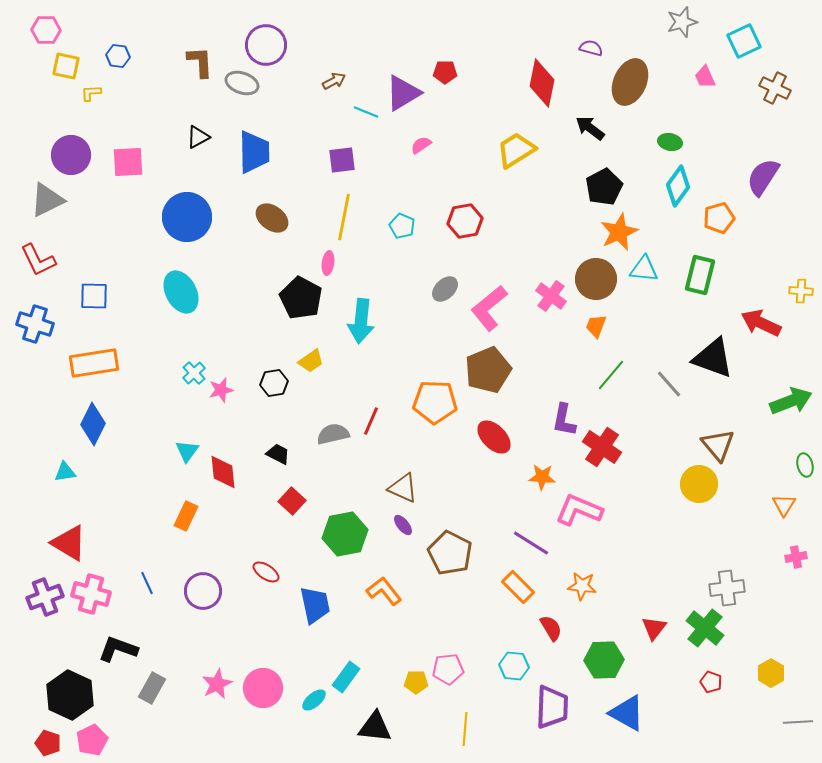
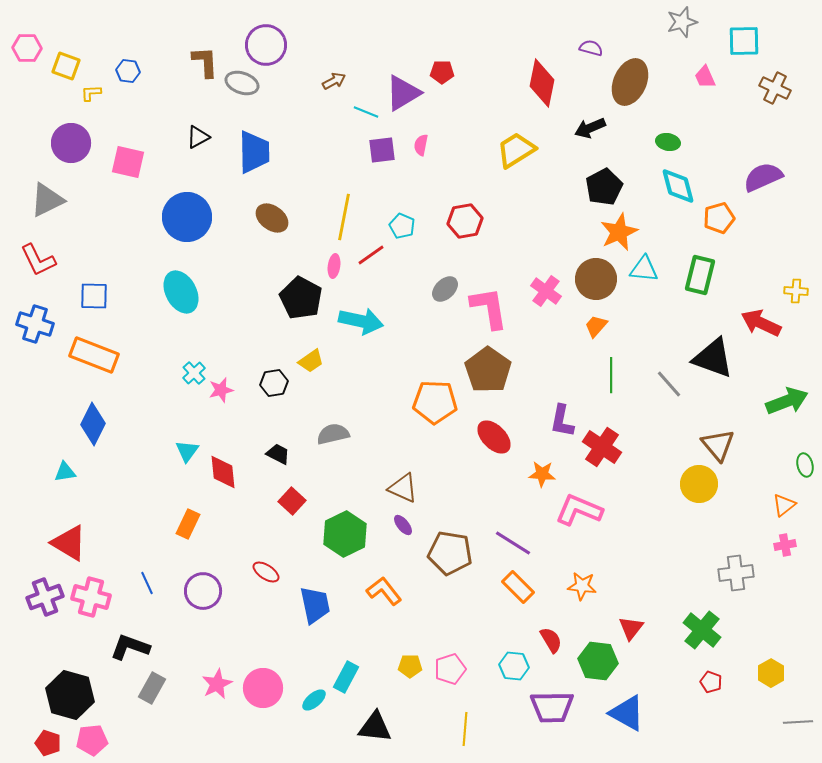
pink hexagon at (46, 30): moved 19 px left, 18 px down
cyan square at (744, 41): rotated 24 degrees clockwise
blue hexagon at (118, 56): moved 10 px right, 15 px down
brown L-shape at (200, 62): moved 5 px right
yellow square at (66, 66): rotated 8 degrees clockwise
red pentagon at (445, 72): moved 3 px left
black arrow at (590, 128): rotated 60 degrees counterclockwise
green ellipse at (670, 142): moved 2 px left
pink semicircle at (421, 145): rotated 45 degrees counterclockwise
purple circle at (71, 155): moved 12 px up
purple square at (342, 160): moved 40 px right, 10 px up
pink square at (128, 162): rotated 16 degrees clockwise
purple semicircle at (763, 177): rotated 33 degrees clockwise
cyan diamond at (678, 186): rotated 51 degrees counterclockwise
pink ellipse at (328, 263): moved 6 px right, 3 px down
yellow cross at (801, 291): moved 5 px left
pink cross at (551, 296): moved 5 px left, 5 px up
pink L-shape at (489, 308): rotated 120 degrees clockwise
cyan arrow at (361, 321): rotated 84 degrees counterclockwise
orange trapezoid at (596, 326): rotated 20 degrees clockwise
orange rectangle at (94, 363): moved 8 px up; rotated 30 degrees clockwise
brown pentagon at (488, 370): rotated 15 degrees counterclockwise
green line at (611, 375): rotated 40 degrees counterclockwise
green arrow at (791, 401): moved 4 px left
purple L-shape at (564, 420): moved 2 px left, 1 px down
red line at (371, 421): moved 166 px up; rotated 32 degrees clockwise
orange star at (542, 477): moved 3 px up
orange triangle at (784, 505): rotated 20 degrees clockwise
orange rectangle at (186, 516): moved 2 px right, 8 px down
green hexagon at (345, 534): rotated 15 degrees counterclockwise
purple line at (531, 543): moved 18 px left
brown pentagon at (450, 553): rotated 18 degrees counterclockwise
pink cross at (796, 557): moved 11 px left, 12 px up
gray cross at (727, 588): moved 9 px right, 15 px up
pink cross at (91, 594): moved 3 px down
red semicircle at (551, 628): moved 12 px down
red triangle at (654, 628): moved 23 px left
green cross at (705, 628): moved 3 px left, 2 px down
black L-shape at (118, 649): moved 12 px right, 2 px up
green hexagon at (604, 660): moved 6 px left, 1 px down; rotated 9 degrees clockwise
pink pentagon at (448, 669): moved 2 px right; rotated 12 degrees counterclockwise
cyan rectangle at (346, 677): rotated 8 degrees counterclockwise
yellow pentagon at (416, 682): moved 6 px left, 16 px up
black hexagon at (70, 695): rotated 9 degrees counterclockwise
purple trapezoid at (552, 707): rotated 87 degrees clockwise
pink pentagon at (92, 740): rotated 20 degrees clockwise
